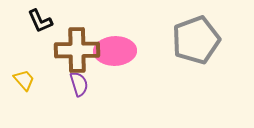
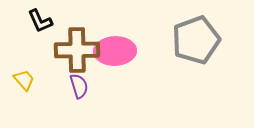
purple semicircle: moved 2 px down
